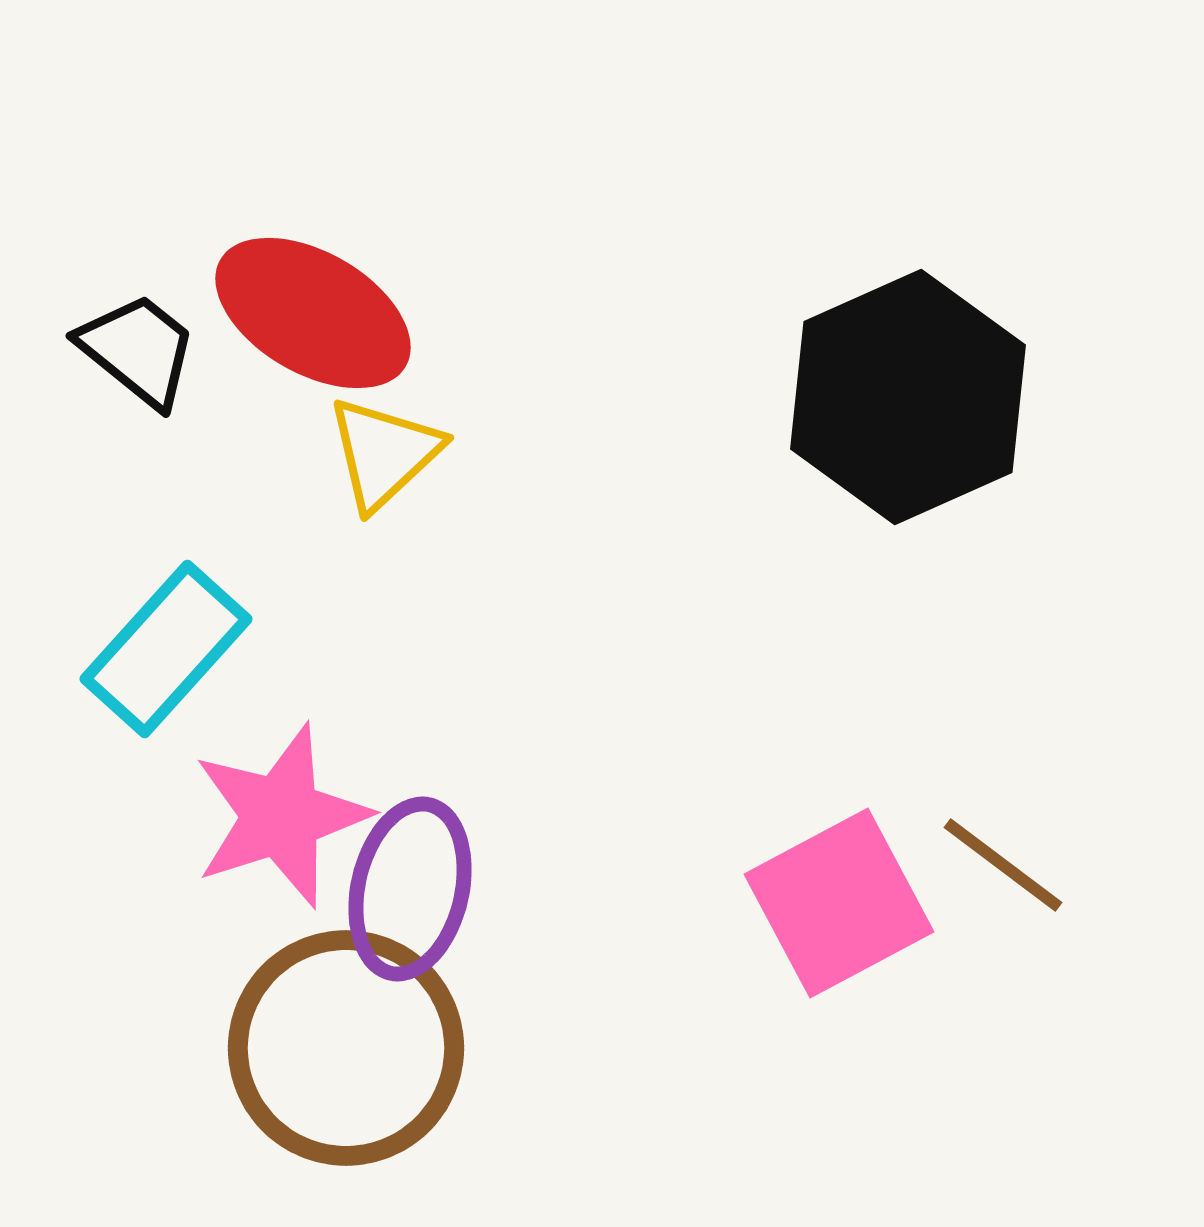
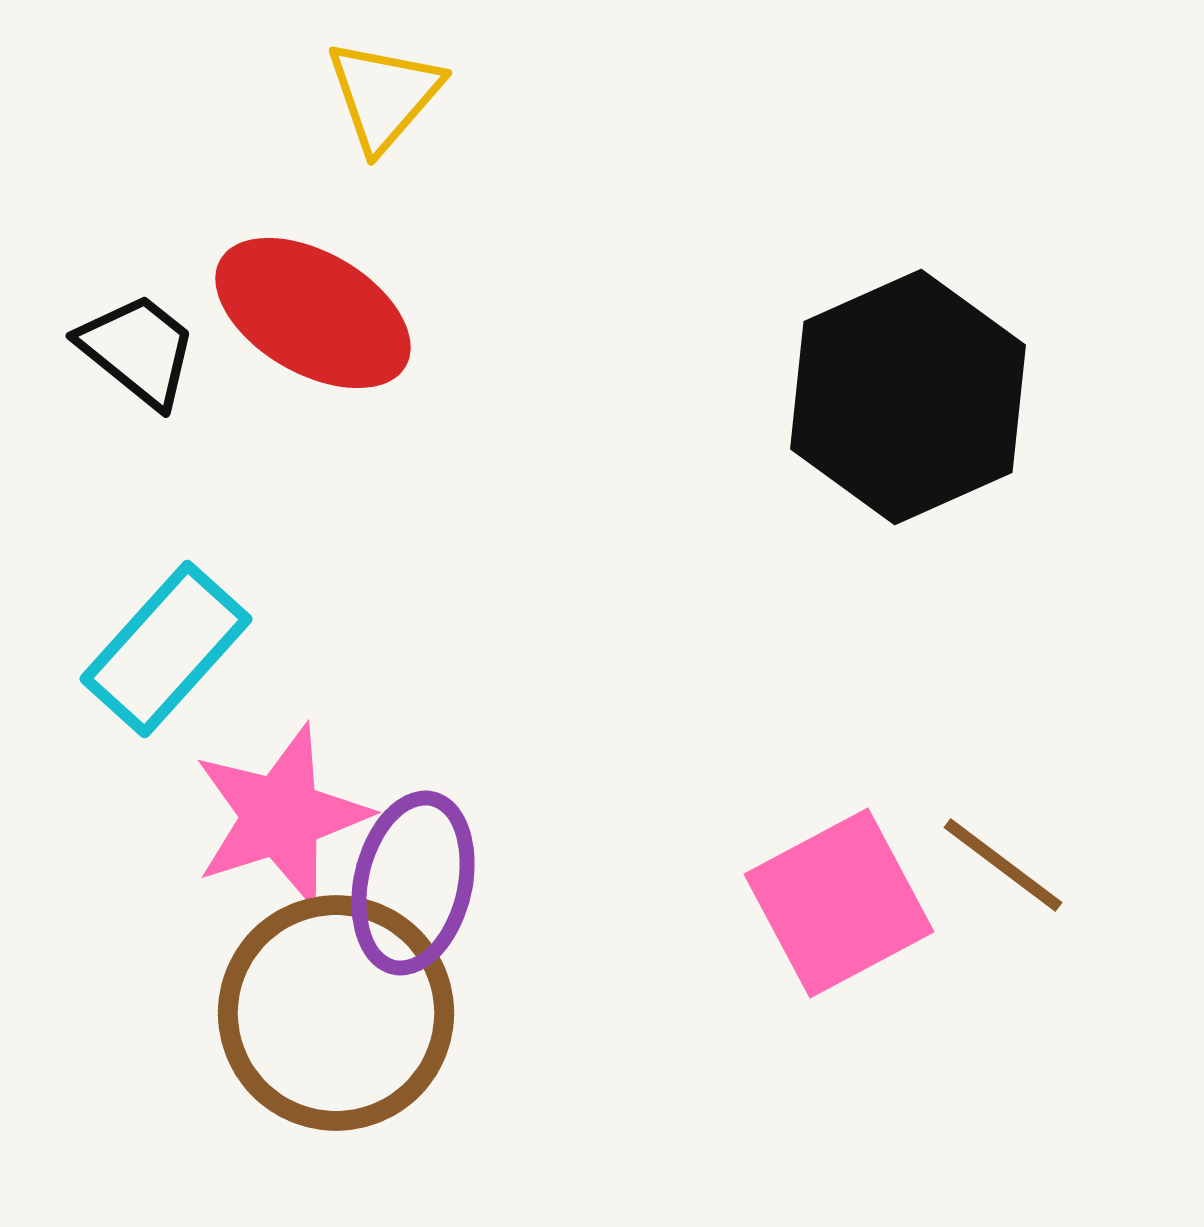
yellow triangle: moved 358 px up; rotated 6 degrees counterclockwise
purple ellipse: moved 3 px right, 6 px up
brown circle: moved 10 px left, 35 px up
